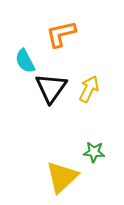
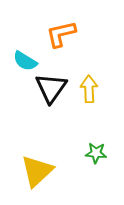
cyan semicircle: rotated 30 degrees counterclockwise
yellow arrow: rotated 28 degrees counterclockwise
green star: moved 2 px right, 1 px down
yellow triangle: moved 25 px left, 6 px up
